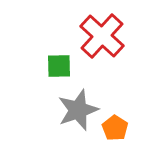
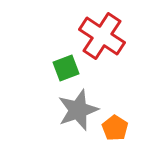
red cross: rotated 9 degrees counterclockwise
green square: moved 7 px right, 2 px down; rotated 20 degrees counterclockwise
